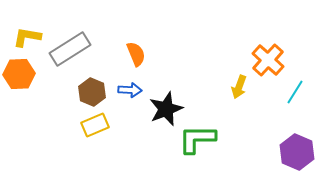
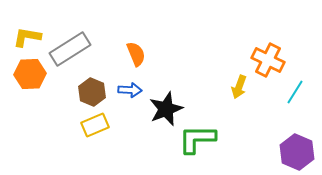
orange cross: rotated 16 degrees counterclockwise
orange hexagon: moved 11 px right
